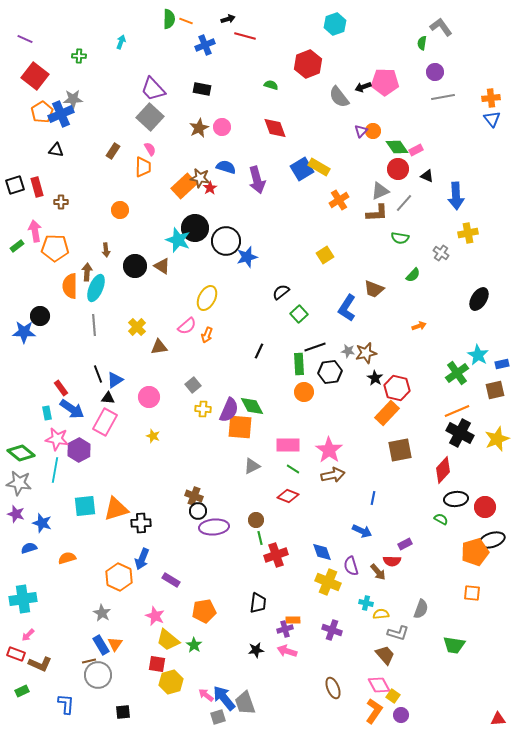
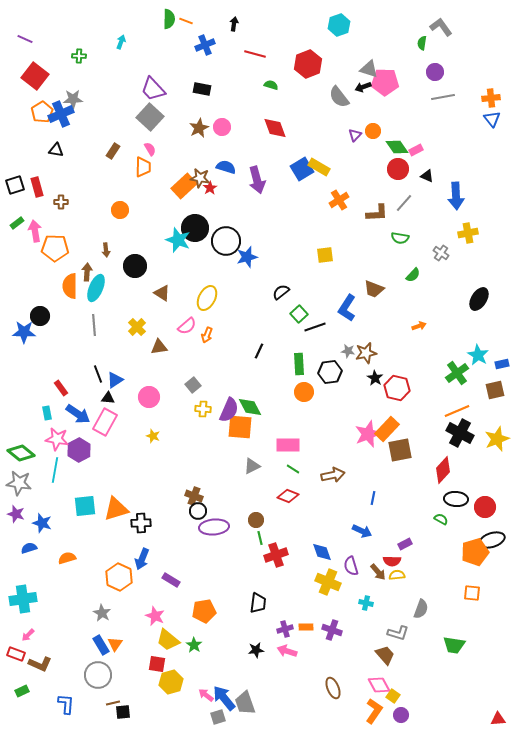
black arrow at (228, 19): moved 6 px right, 5 px down; rotated 64 degrees counterclockwise
cyan hexagon at (335, 24): moved 4 px right, 1 px down
red line at (245, 36): moved 10 px right, 18 px down
purple triangle at (361, 131): moved 6 px left, 4 px down
gray triangle at (380, 191): moved 11 px left, 122 px up; rotated 42 degrees clockwise
green rectangle at (17, 246): moved 23 px up
yellow square at (325, 255): rotated 24 degrees clockwise
brown triangle at (162, 266): moved 27 px down
black line at (315, 347): moved 20 px up
green diamond at (252, 406): moved 2 px left, 1 px down
blue arrow at (72, 409): moved 6 px right, 5 px down
orange rectangle at (387, 413): moved 16 px down
pink star at (329, 450): moved 39 px right, 16 px up; rotated 16 degrees clockwise
black ellipse at (456, 499): rotated 10 degrees clockwise
yellow semicircle at (381, 614): moved 16 px right, 39 px up
orange rectangle at (293, 620): moved 13 px right, 7 px down
brown line at (89, 661): moved 24 px right, 42 px down
